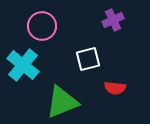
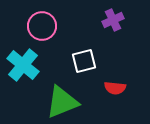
white square: moved 4 px left, 2 px down
